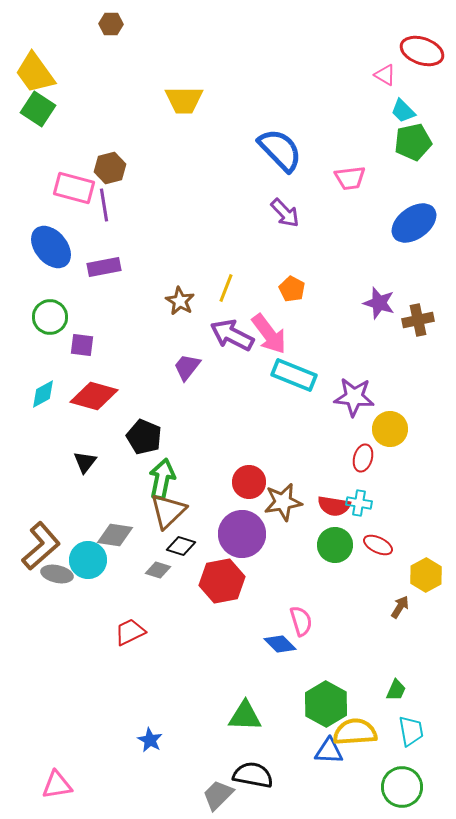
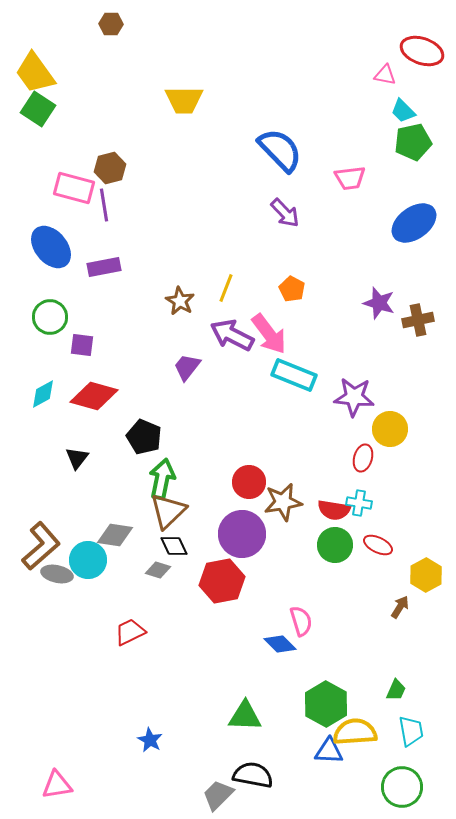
pink triangle at (385, 75): rotated 20 degrees counterclockwise
black triangle at (85, 462): moved 8 px left, 4 px up
red semicircle at (334, 506): moved 4 px down
black diamond at (181, 546): moved 7 px left; rotated 48 degrees clockwise
